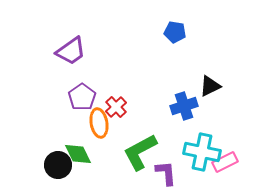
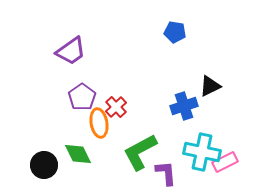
black circle: moved 14 px left
